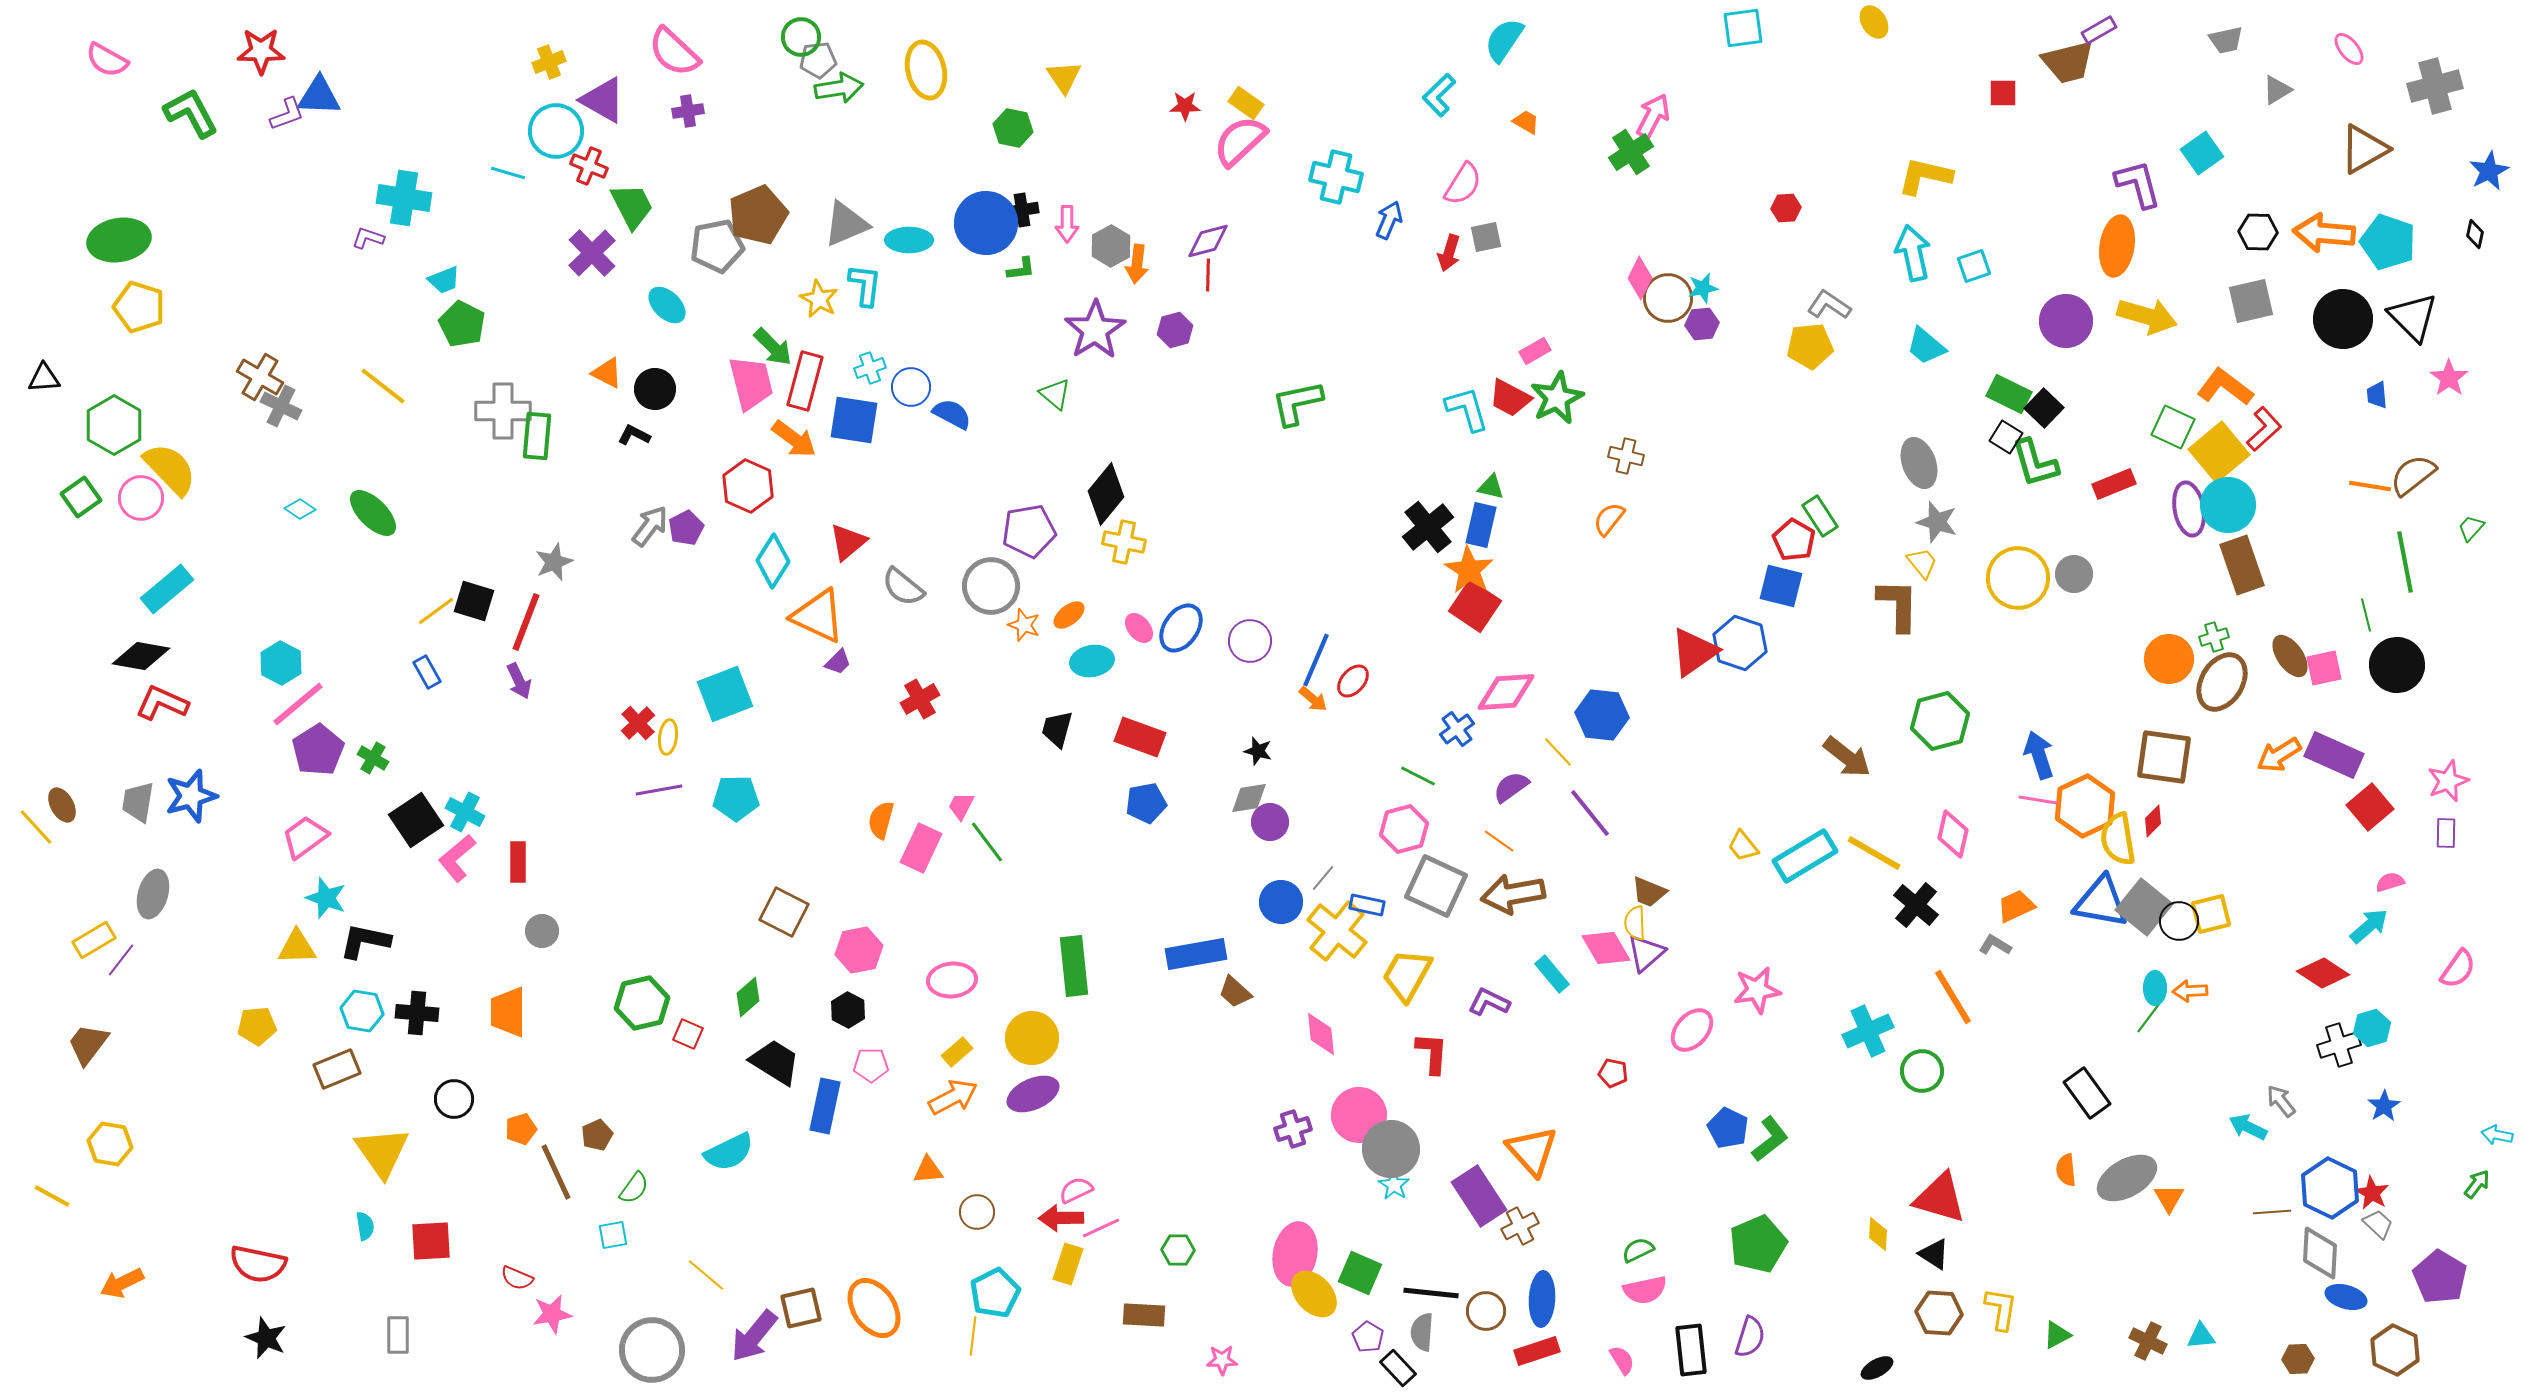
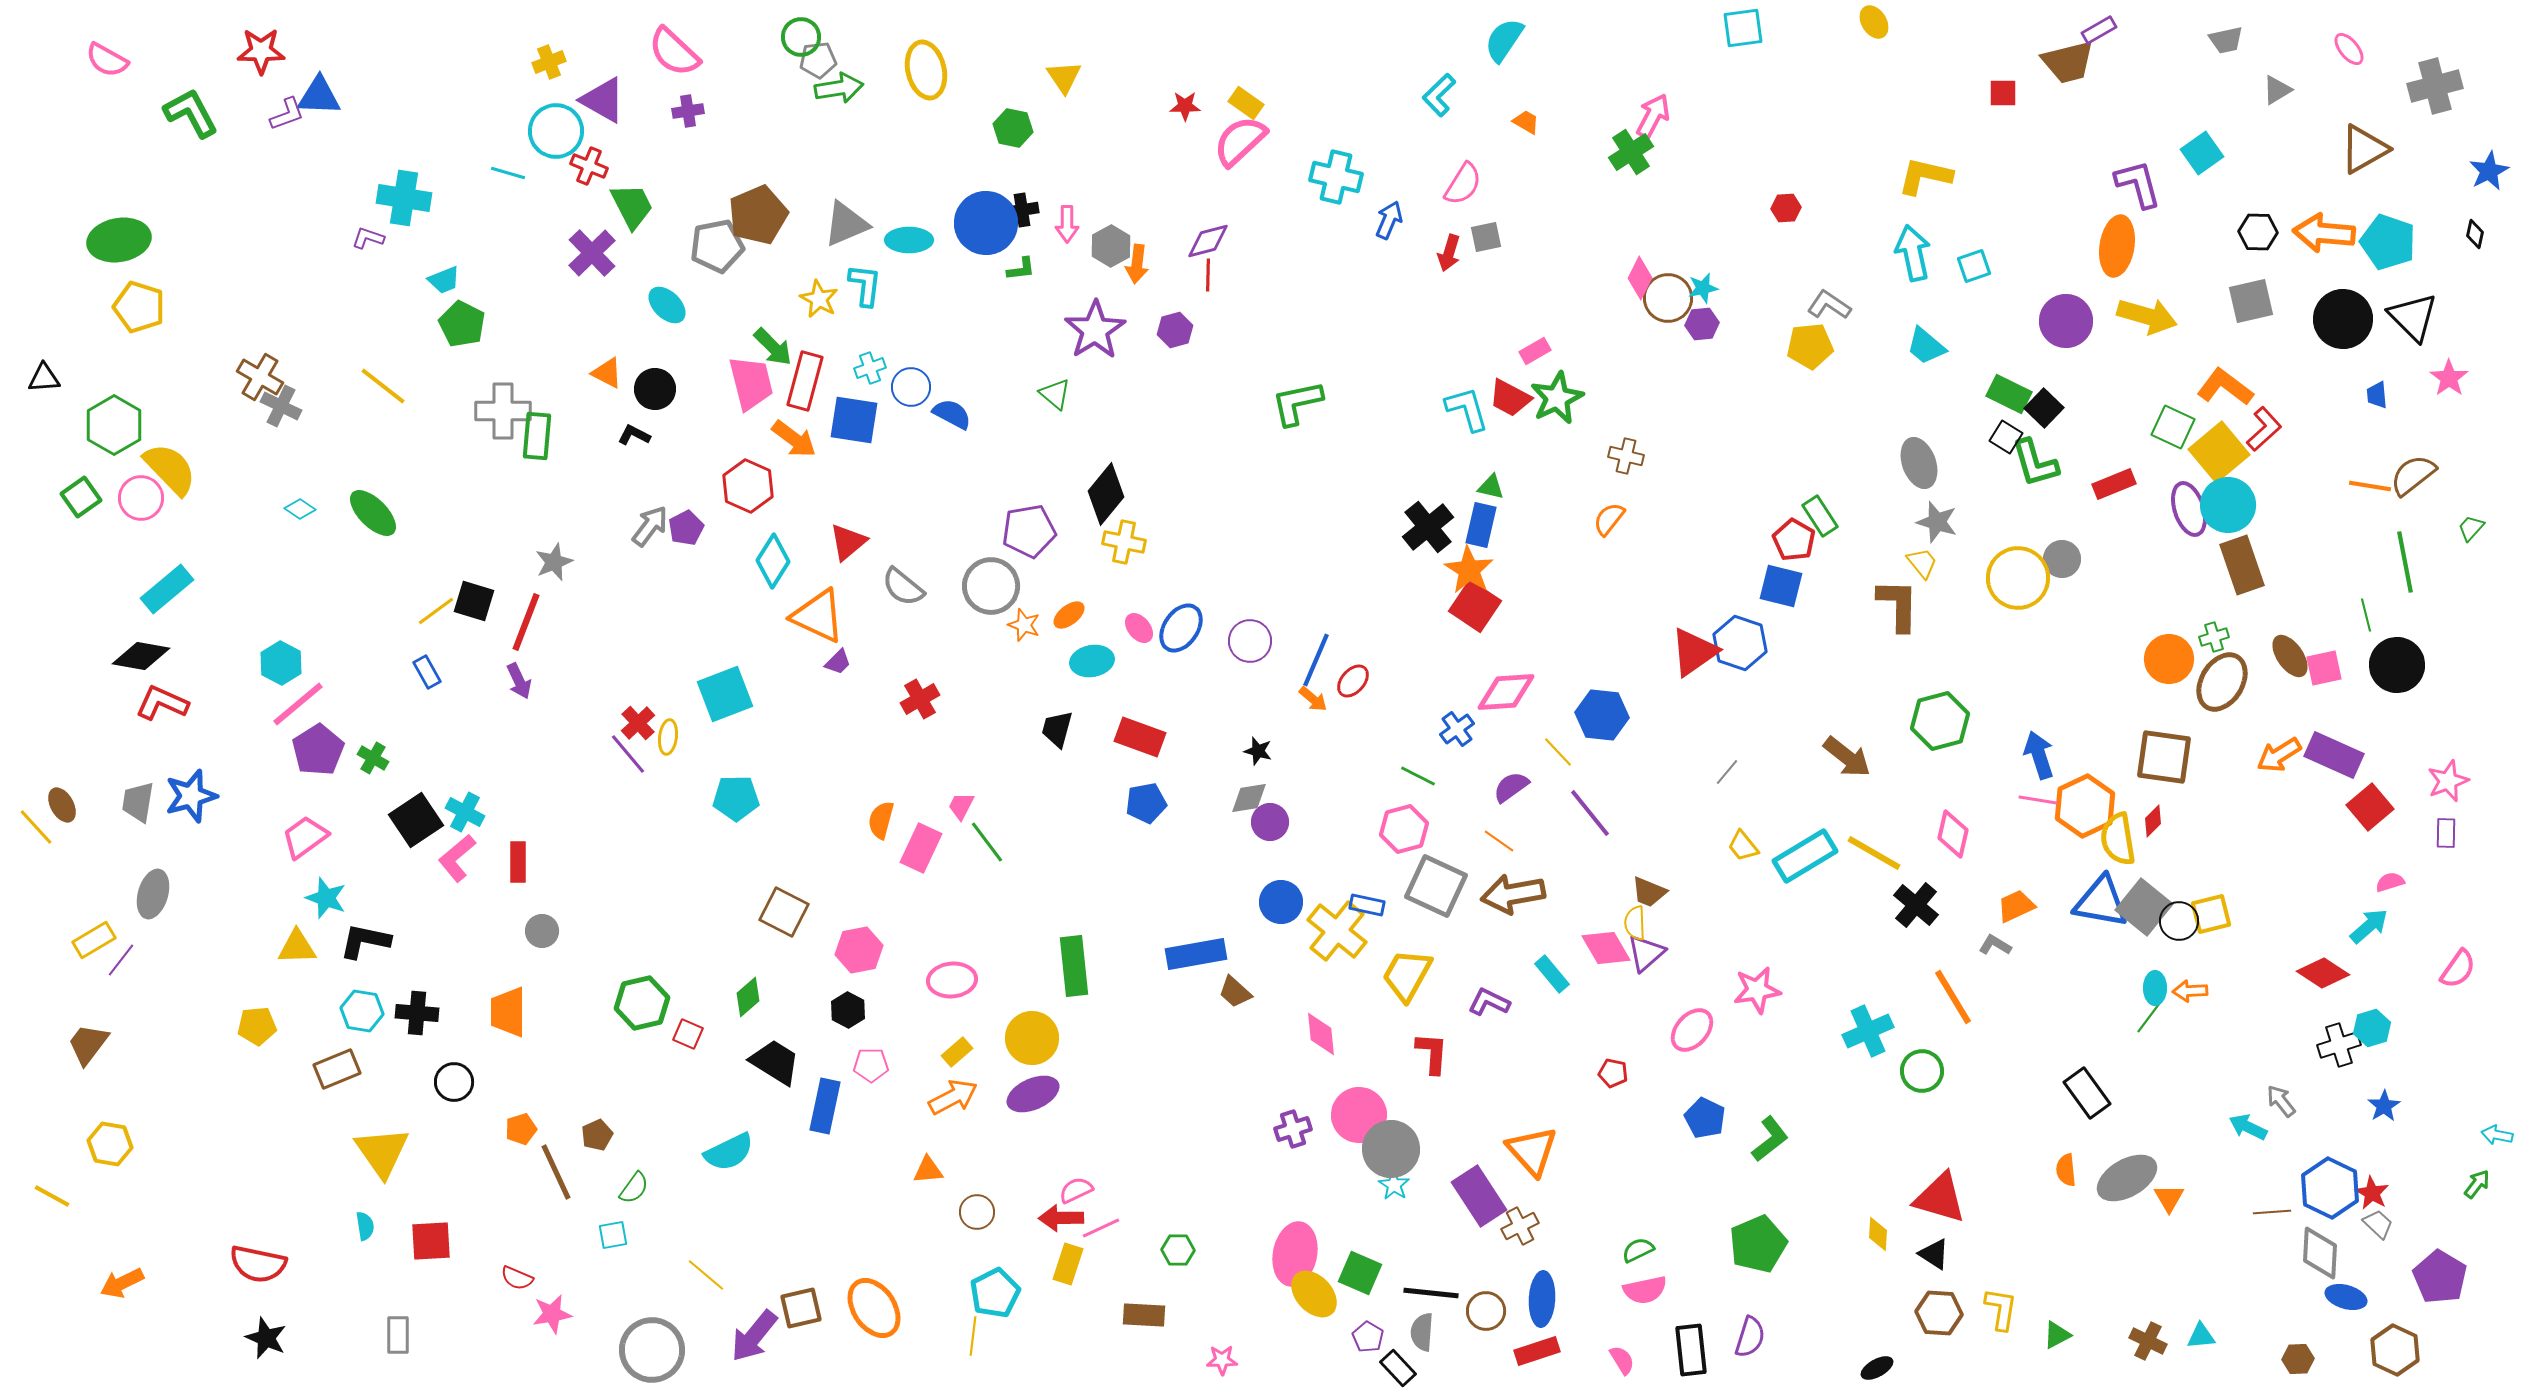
purple ellipse at (2189, 509): rotated 8 degrees counterclockwise
gray circle at (2074, 574): moved 12 px left, 15 px up
purple line at (659, 790): moved 31 px left, 36 px up; rotated 60 degrees clockwise
gray line at (1323, 878): moved 404 px right, 106 px up
black circle at (454, 1099): moved 17 px up
blue pentagon at (1728, 1128): moved 23 px left, 10 px up
